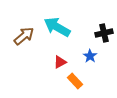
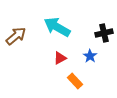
brown arrow: moved 8 px left
red triangle: moved 4 px up
